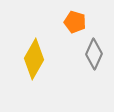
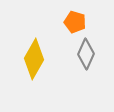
gray diamond: moved 8 px left
